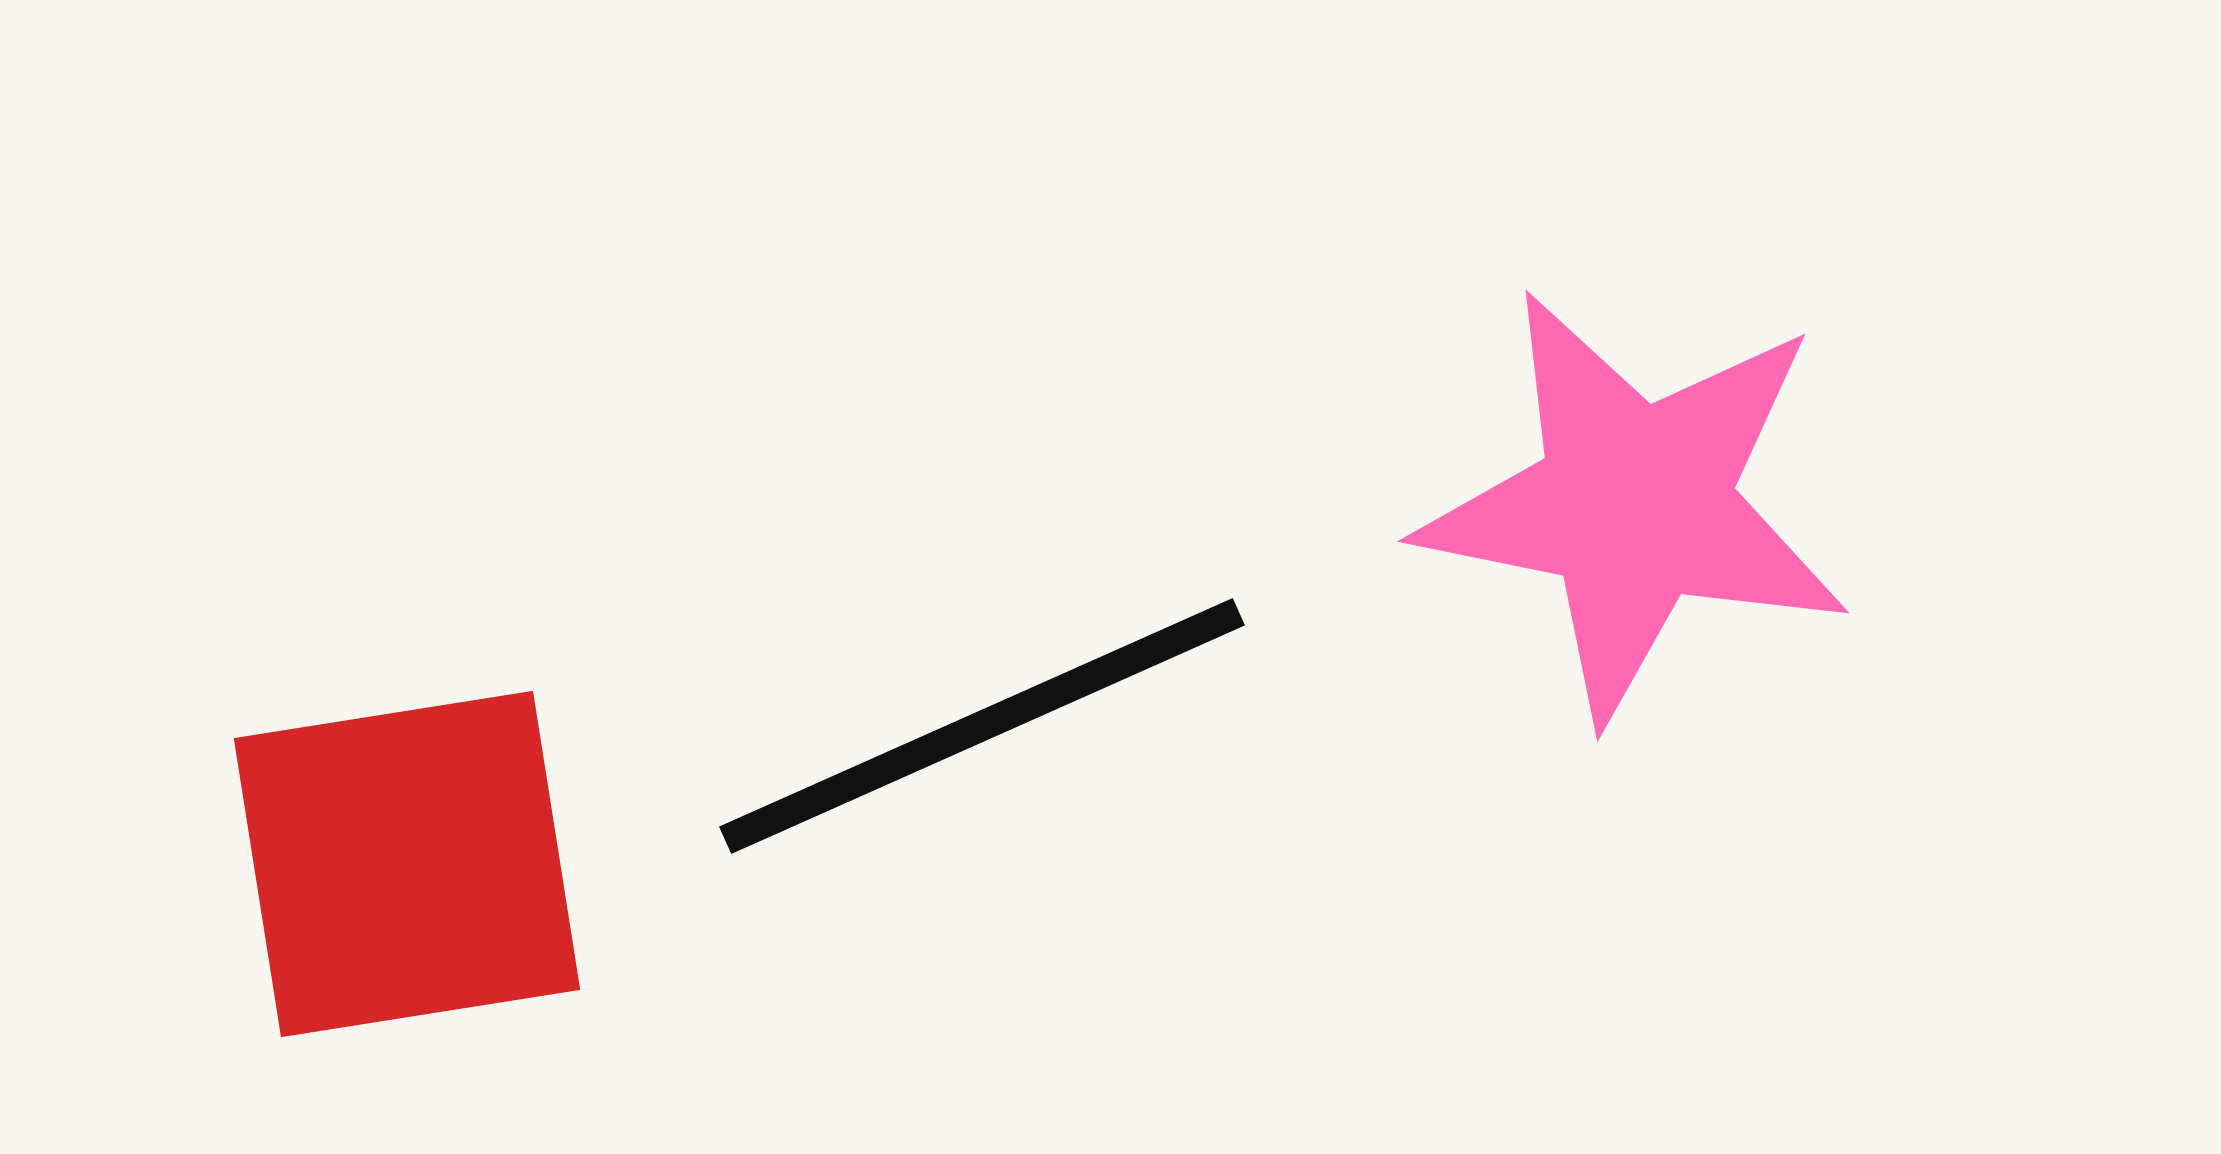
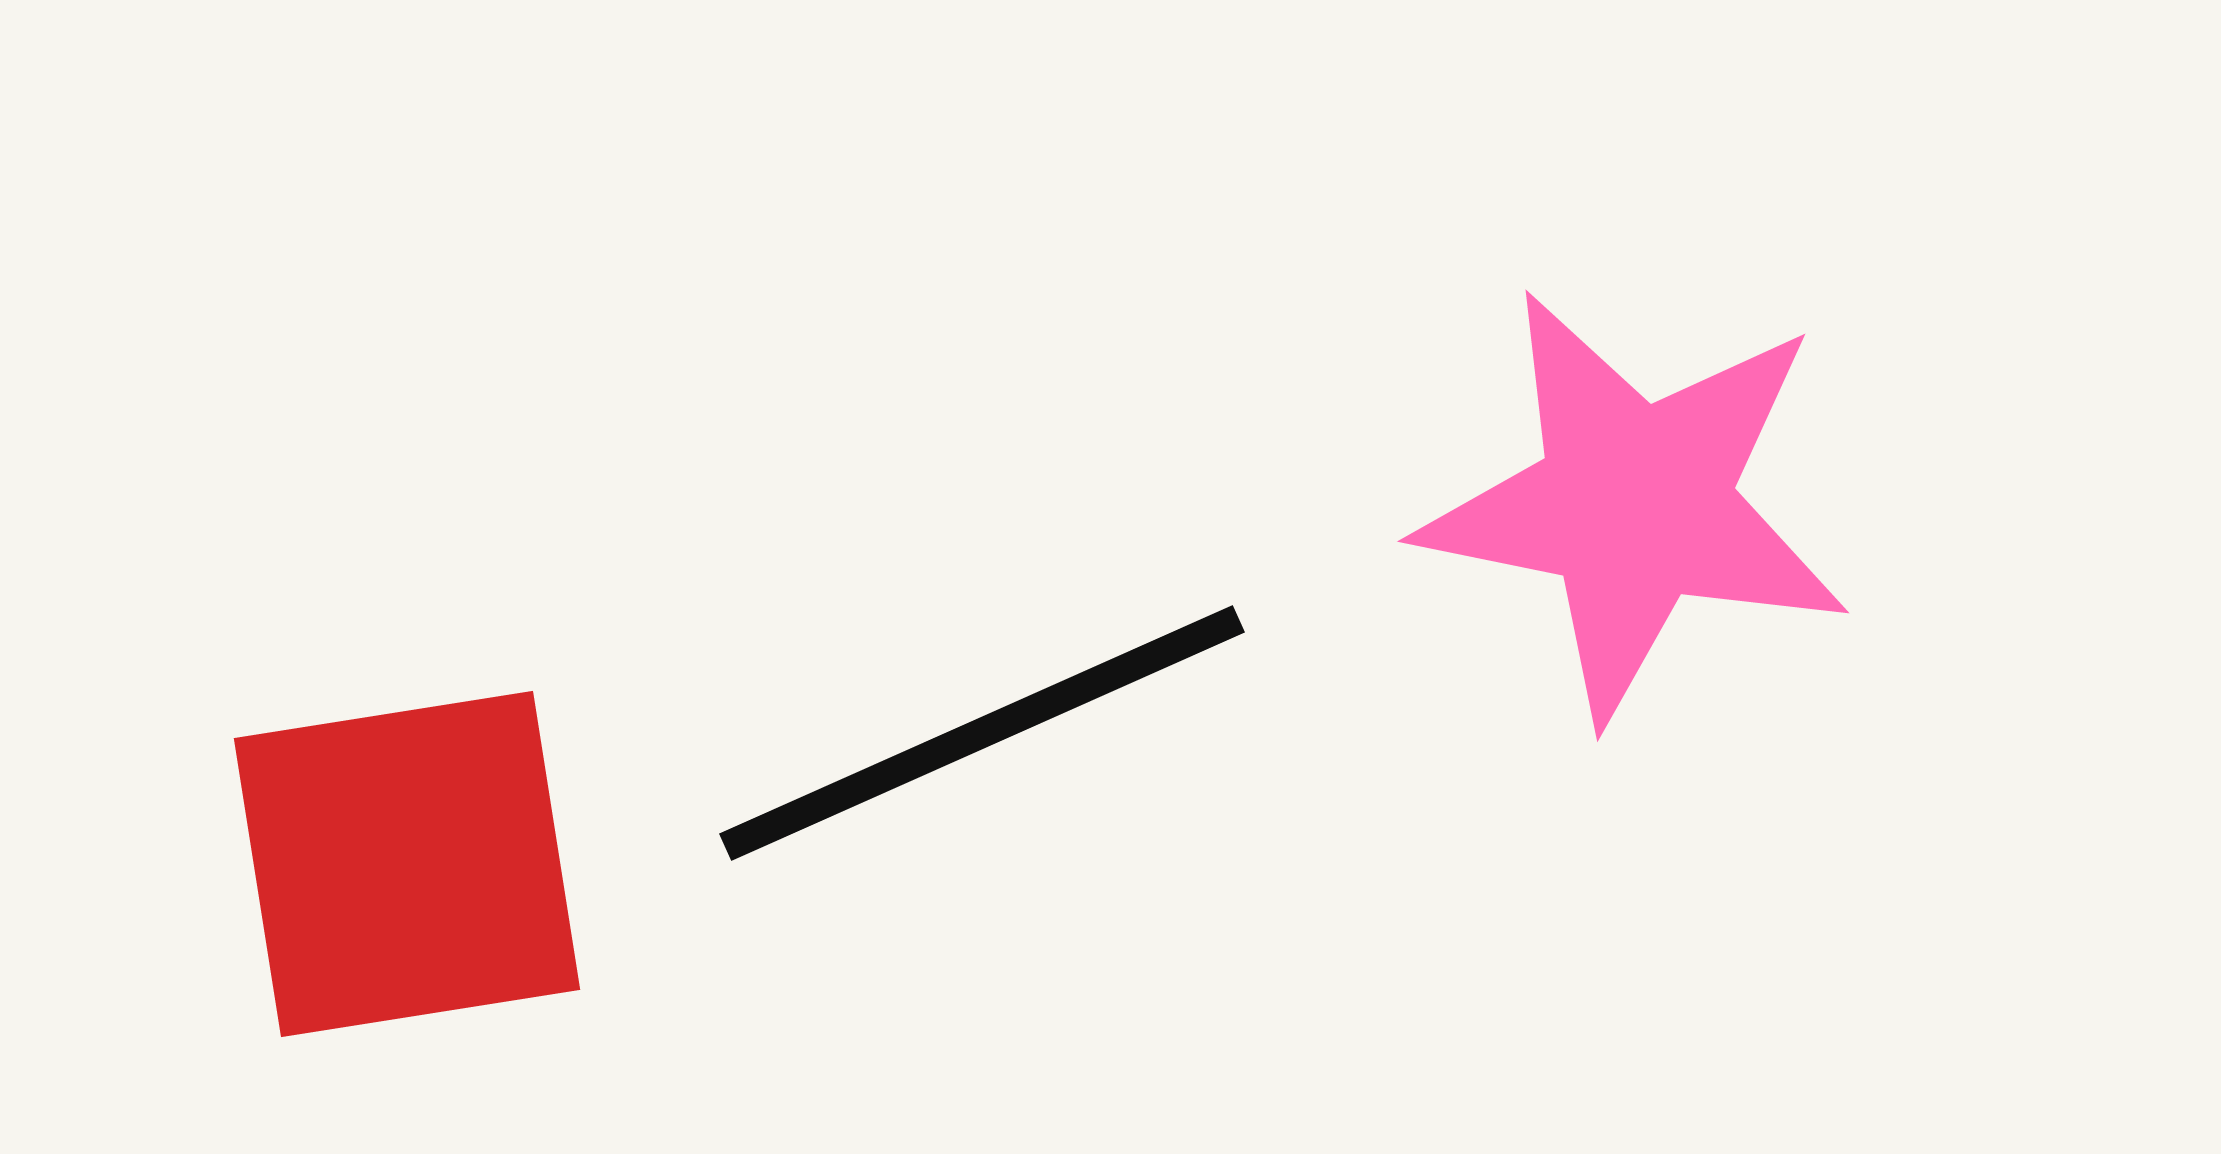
black line: moved 7 px down
